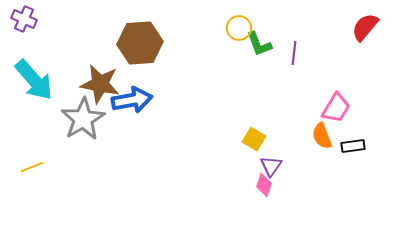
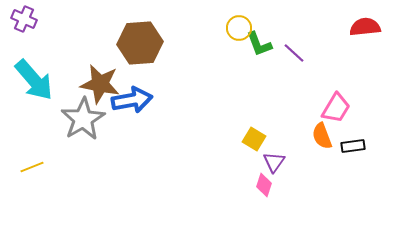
red semicircle: rotated 44 degrees clockwise
purple line: rotated 55 degrees counterclockwise
purple triangle: moved 3 px right, 4 px up
